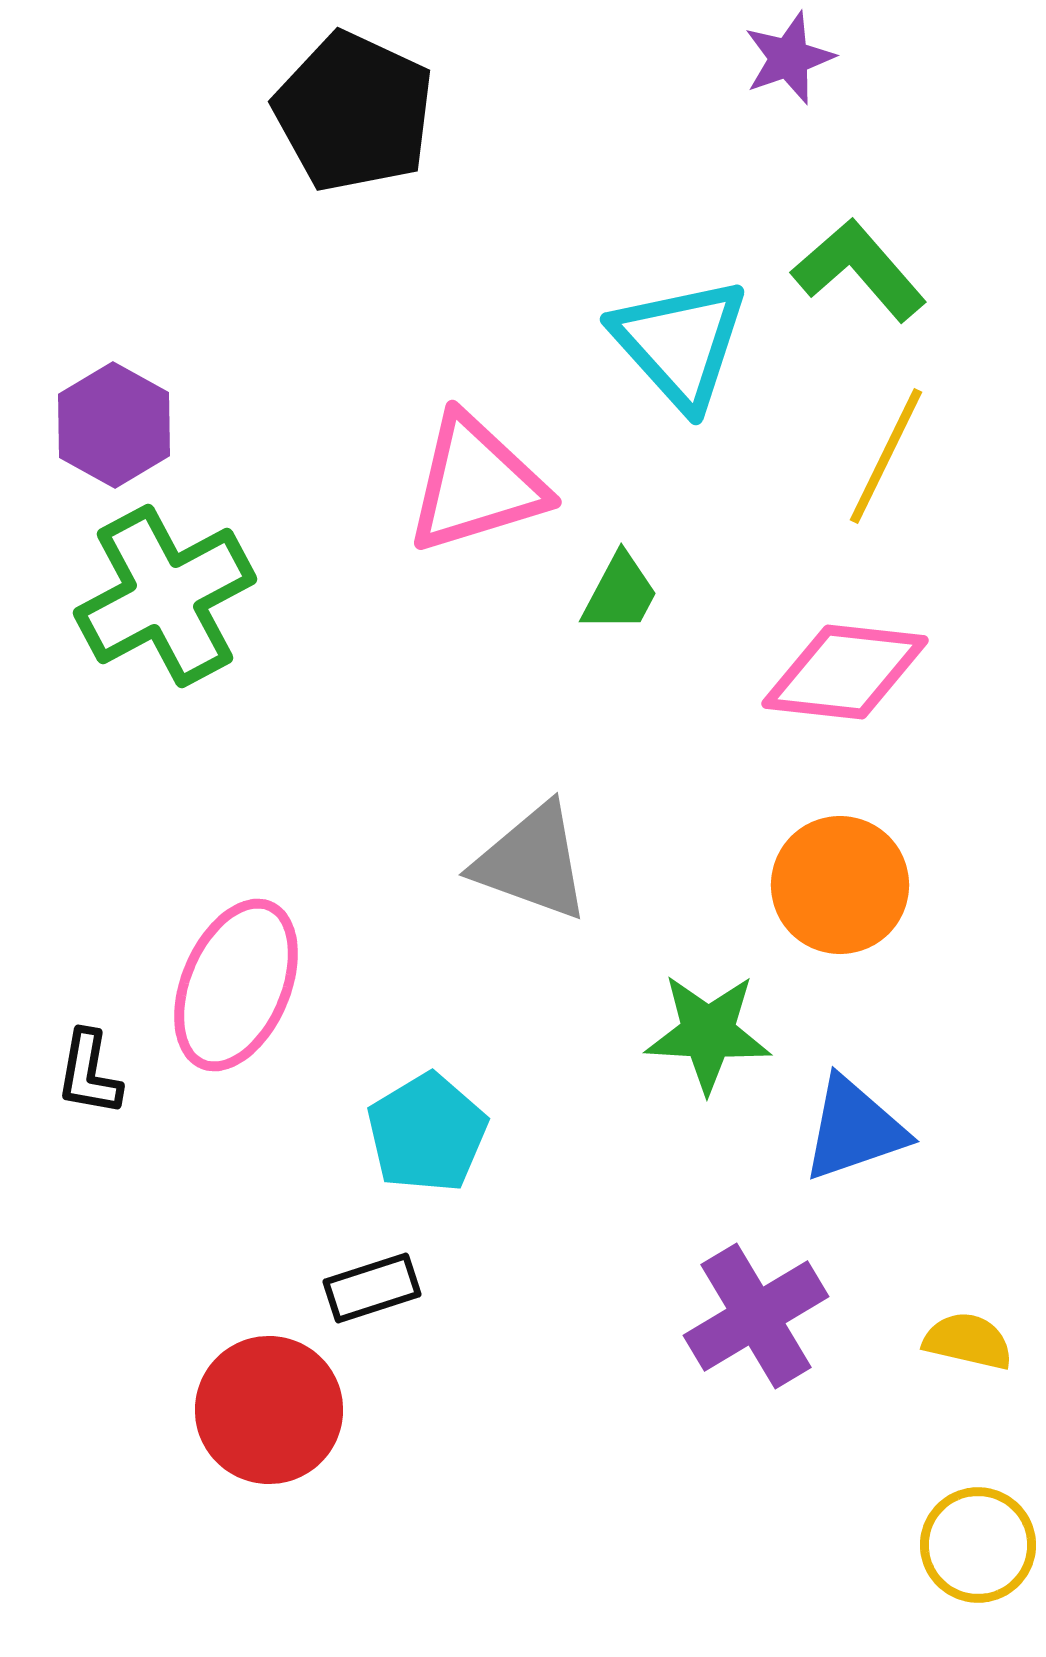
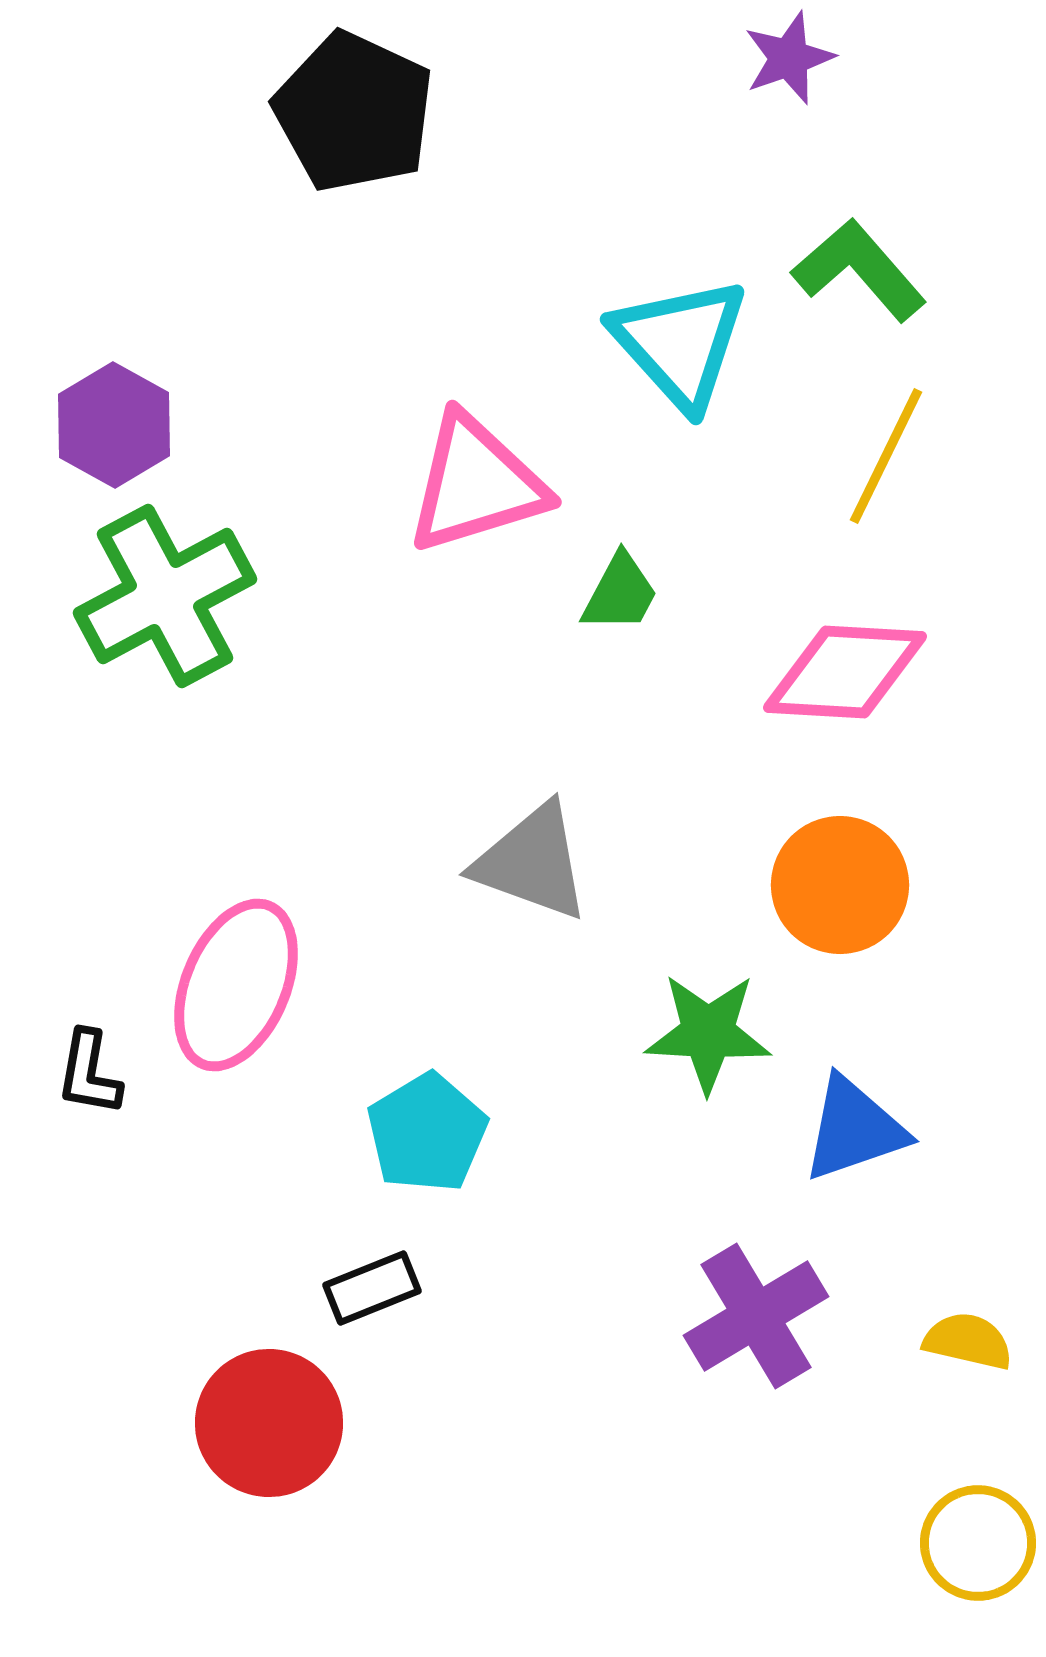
pink diamond: rotated 3 degrees counterclockwise
black rectangle: rotated 4 degrees counterclockwise
red circle: moved 13 px down
yellow circle: moved 2 px up
